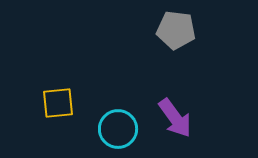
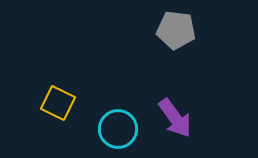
yellow square: rotated 32 degrees clockwise
